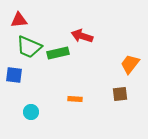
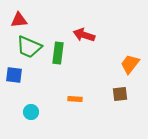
red arrow: moved 2 px right, 1 px up
green rectangle: rotated 70 degrees counterclockwise
